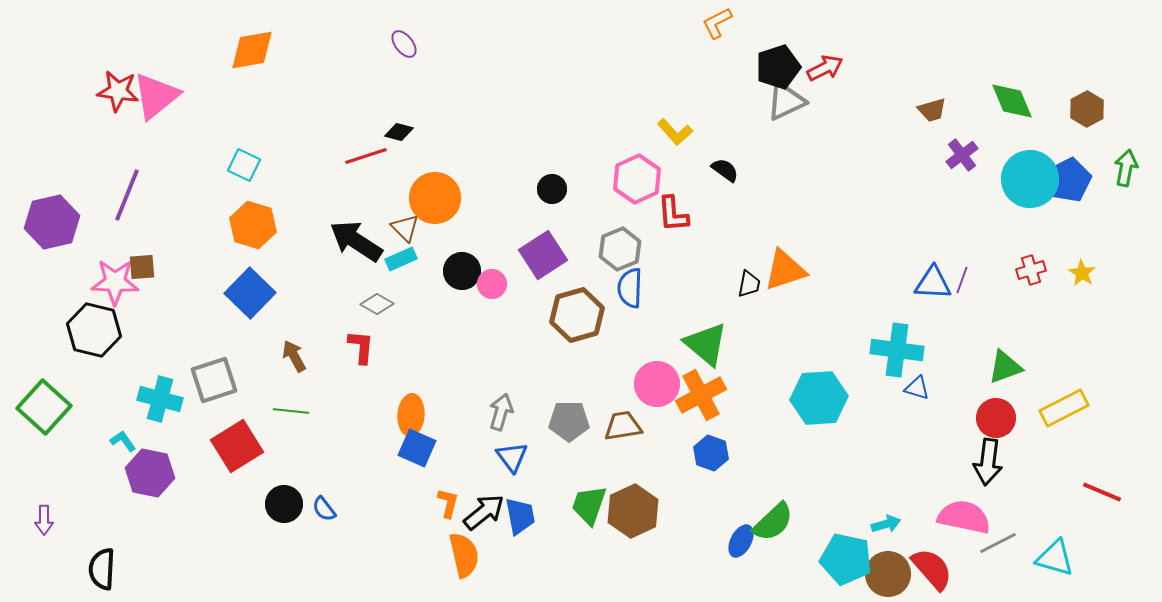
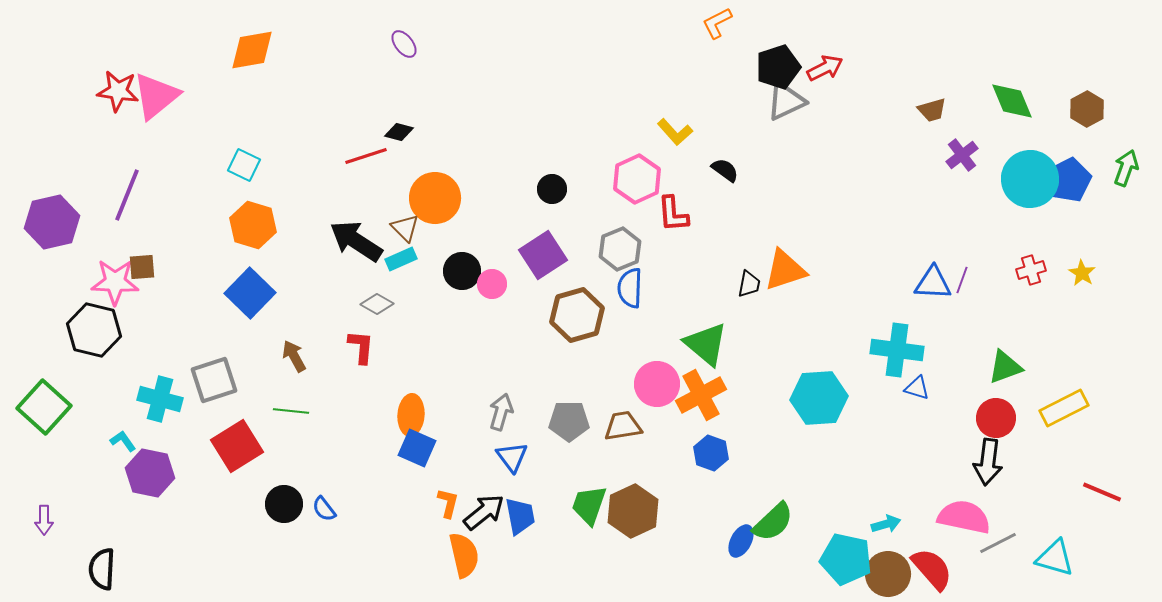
green arrow at (1126, 168): rotated 9 degrees clockwise
